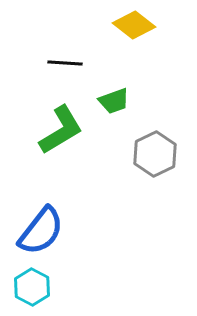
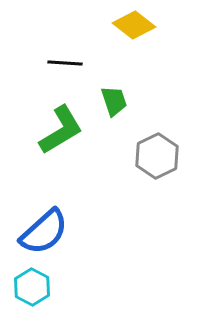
green trapezoid: rotated 88 degrees counterclockwise
gray hexagon: moved 2 px right, 2 px down
blue semicircle: moved 3 px right, 1 px down; rotated 10 degrees clockwise
